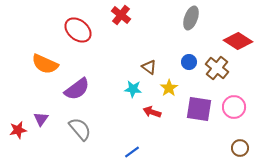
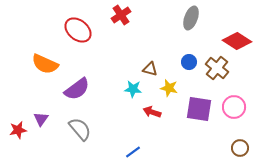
red cross: rotated 18 degrees clockwise
red diamond: moved 1 px left
brown triangle: moved 1 px right, 2 px down; rotated 21 degrees counterclockwise
yellow star: rotated 24 degrees counterclockwise
blue line: moved 1 px right
